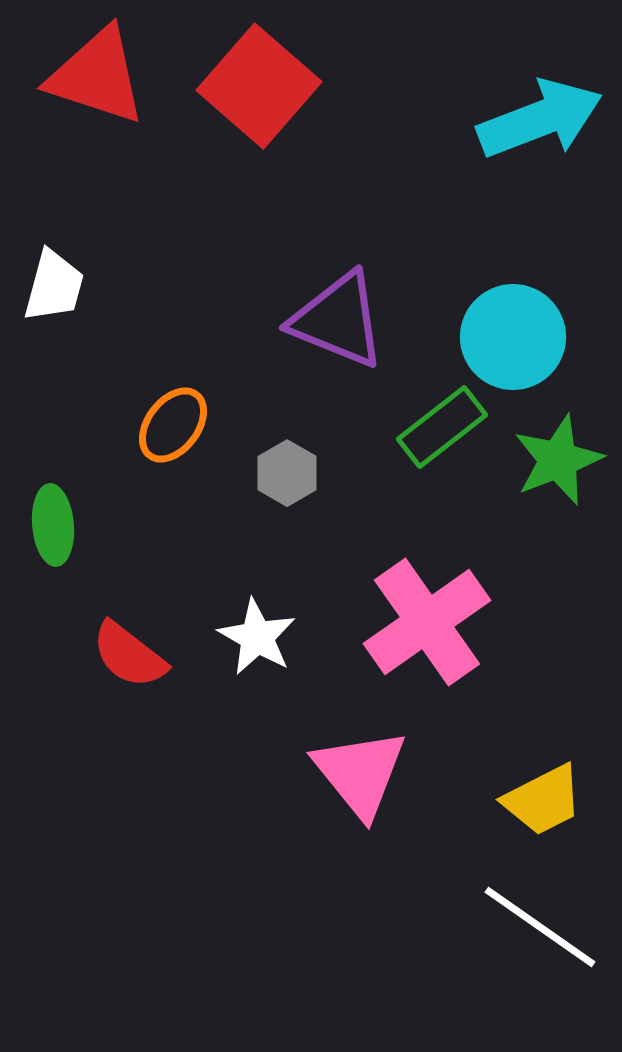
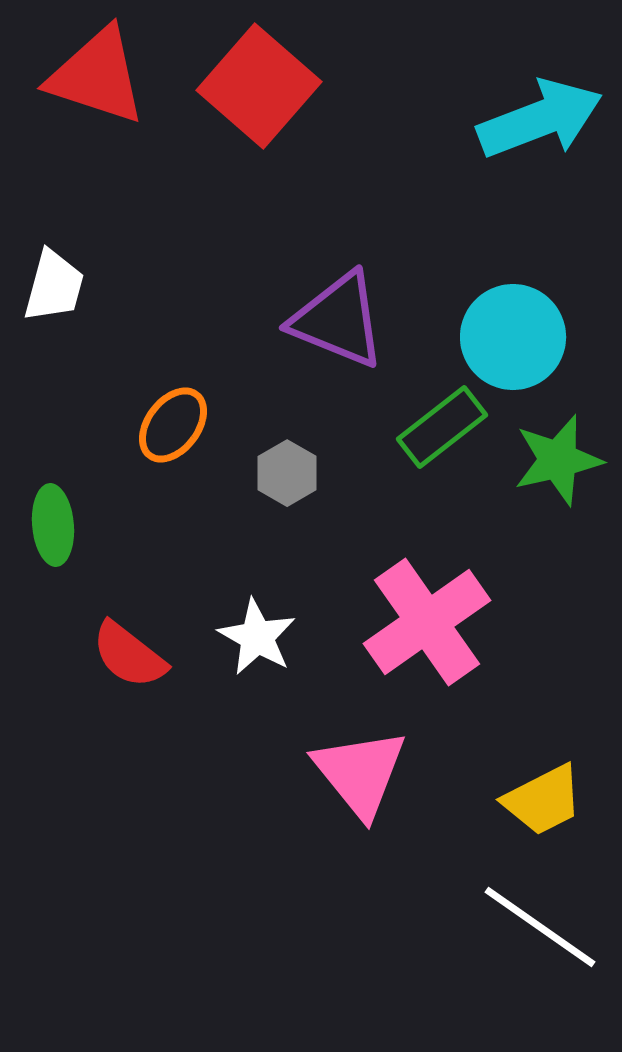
green star: rotated 8 degrees clockwise
